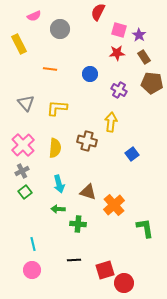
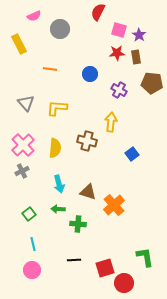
brown rectangle: moved 8 px left; rotated 24 degrees clockwise
green square: moved 4 px right, 22 px down
green L-shape: moved 29 px down
red square: moved 2 px up
